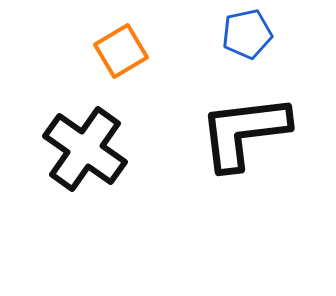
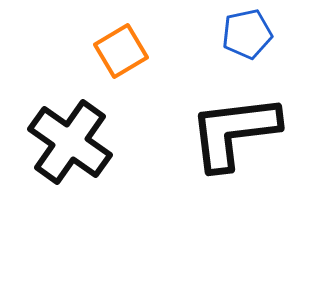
black L-shape: moved 10 px left
black cross: moved 15 px left, 7 px up
